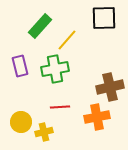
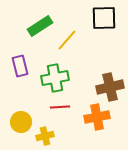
green rectangle: rotated 15 degrees clockwise
green cross: moved 9 px down
yellow cross: moved 1 px right, 4 px down
